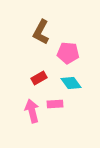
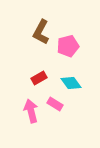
pink pentagon: moved 7 px up; rotated 20 degrees counterclockwise
pink rectangle: rotated 35 degrees clockwise
pink arrow: moved 1 px left
